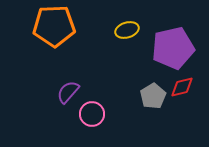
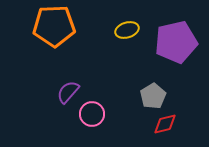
purple pentagon: moved 3 px right, 6 px up
red diamond: moved 17 px left, 37 px down
